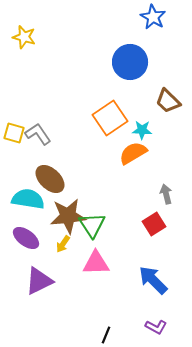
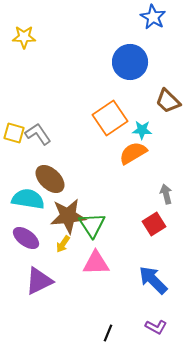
yellow star: rotated 15 degrees counterclockwise
black line: moved 2 px right, 2 px up
